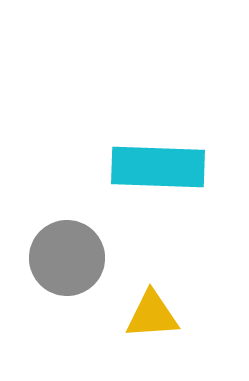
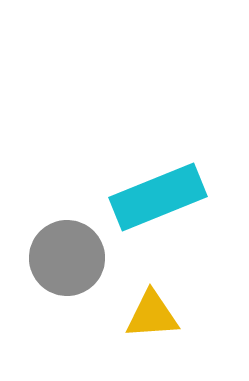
cyan rectangle: moved 30 px down; rotated 24 degrees counterclockwise
